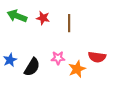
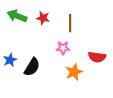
brown line: moved 1 px right
pink star: moved 5 px right, 10 px up
orange star: moved 3 px left, 3 px down
